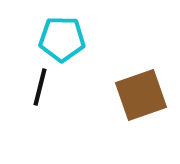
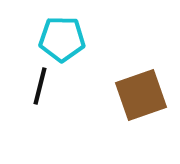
black line: moved 1 px up
